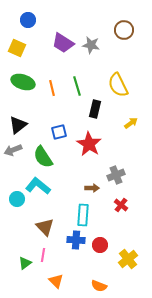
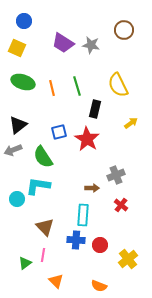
blue circle: moved 4 px left, 1 px down
red star: moved 2 px left, 5 px up
cyan L-shape: rotated 30 degrees counterclockwise
